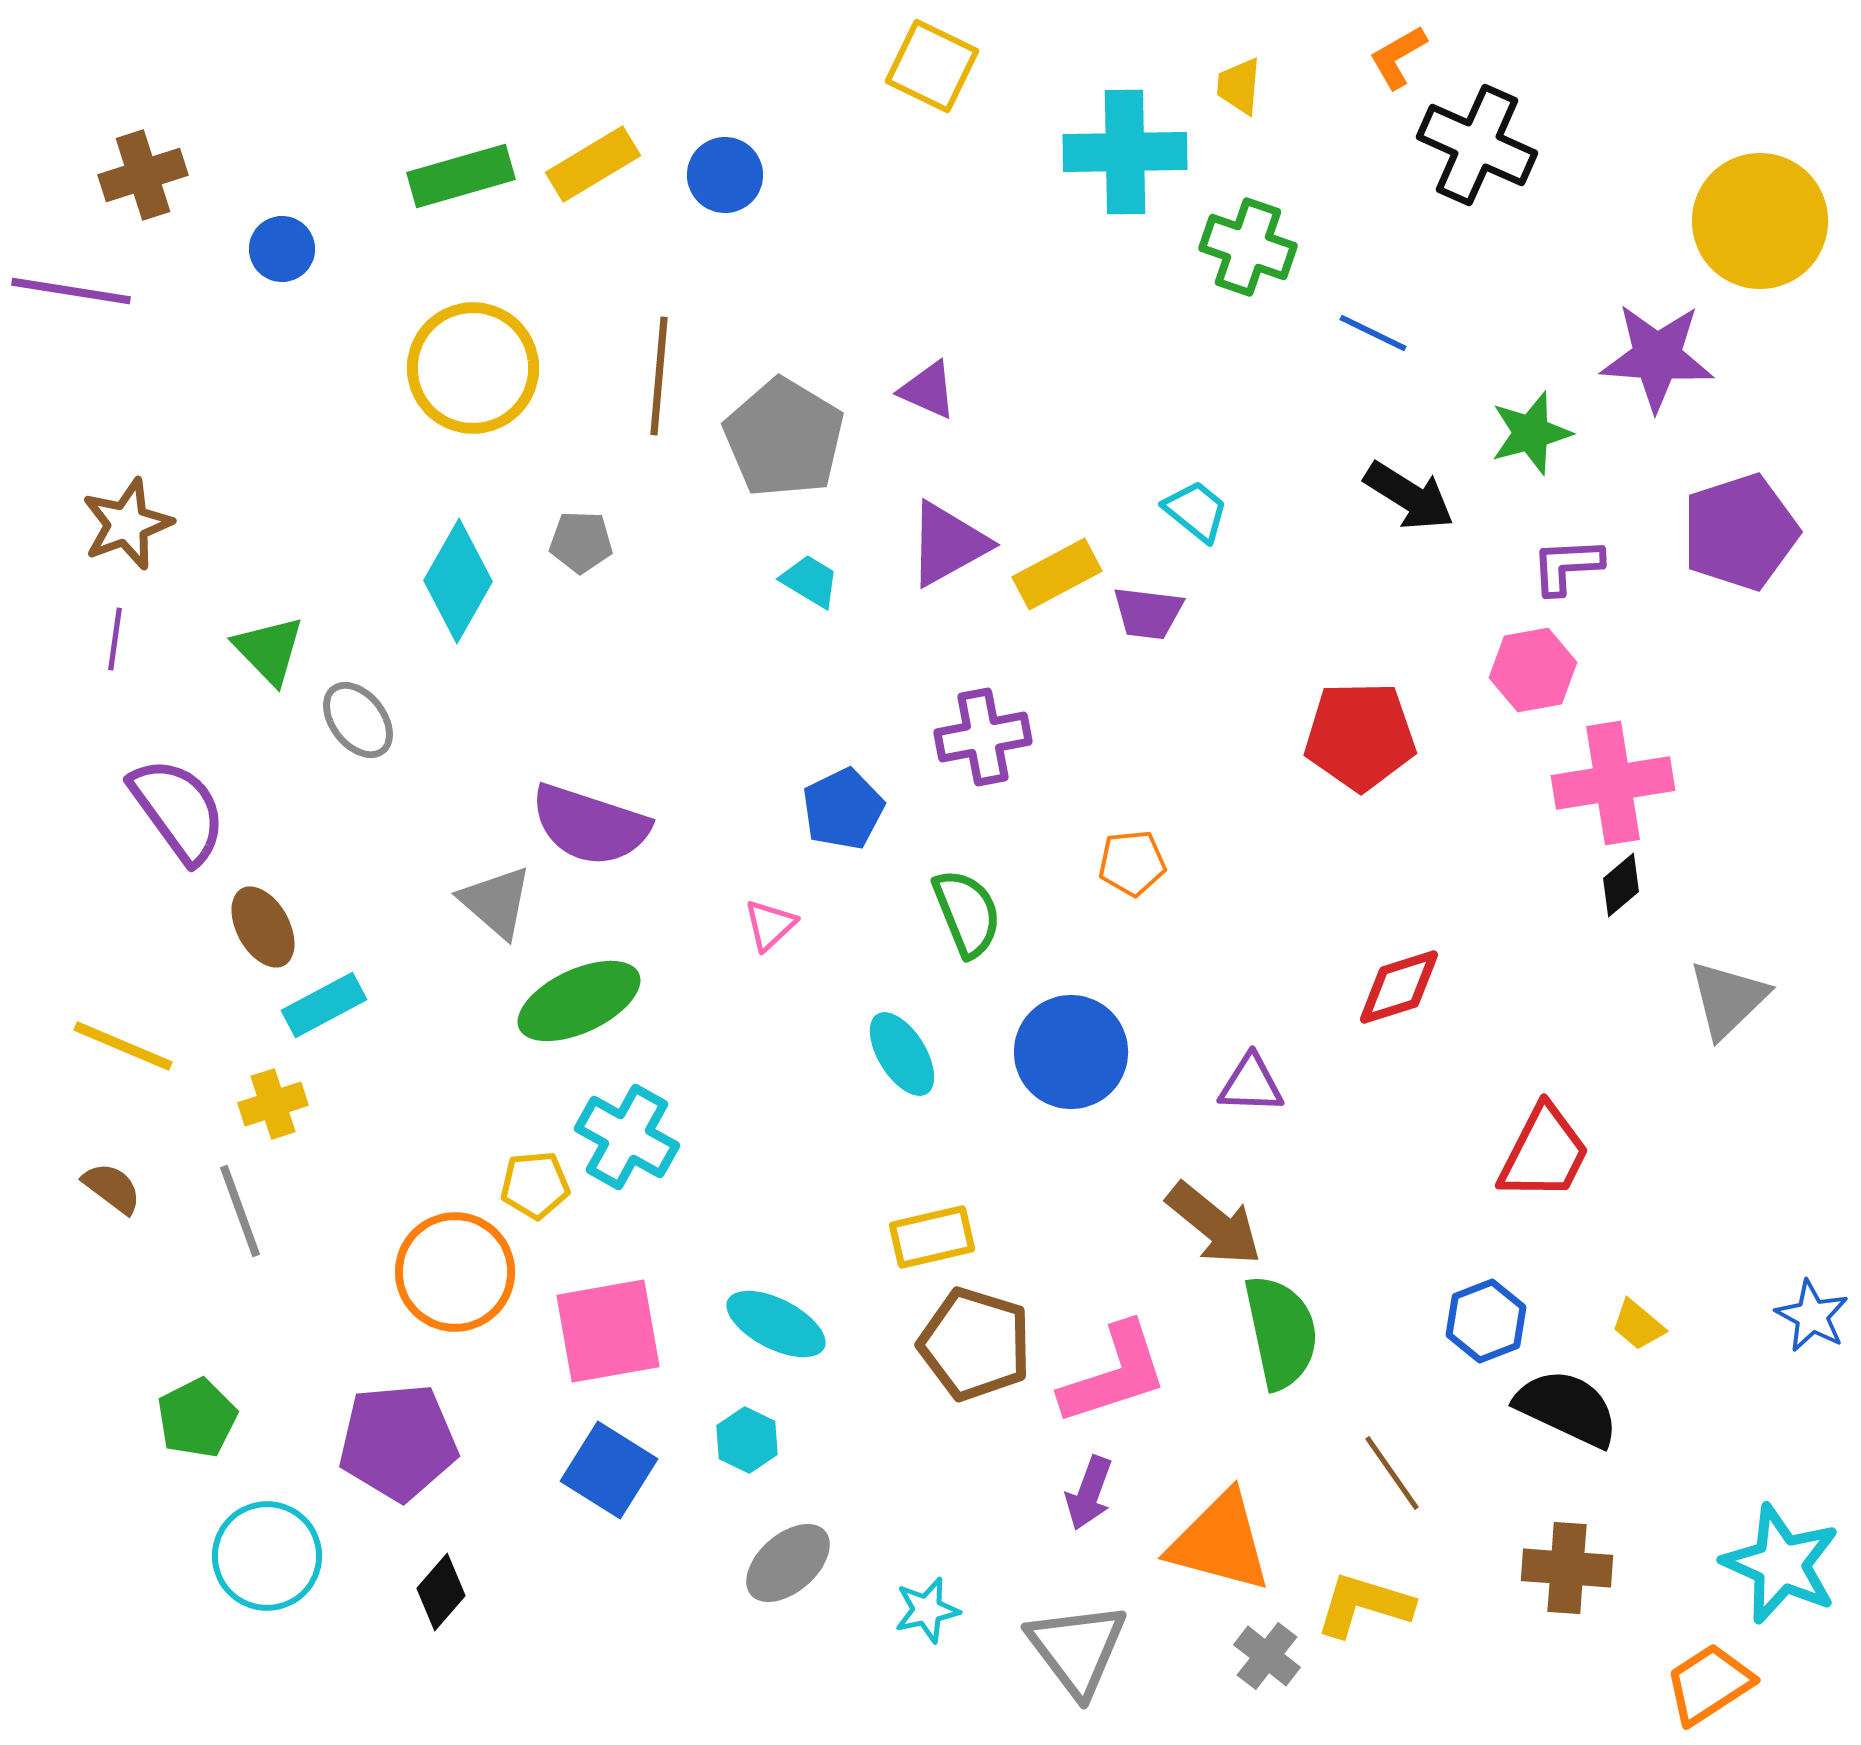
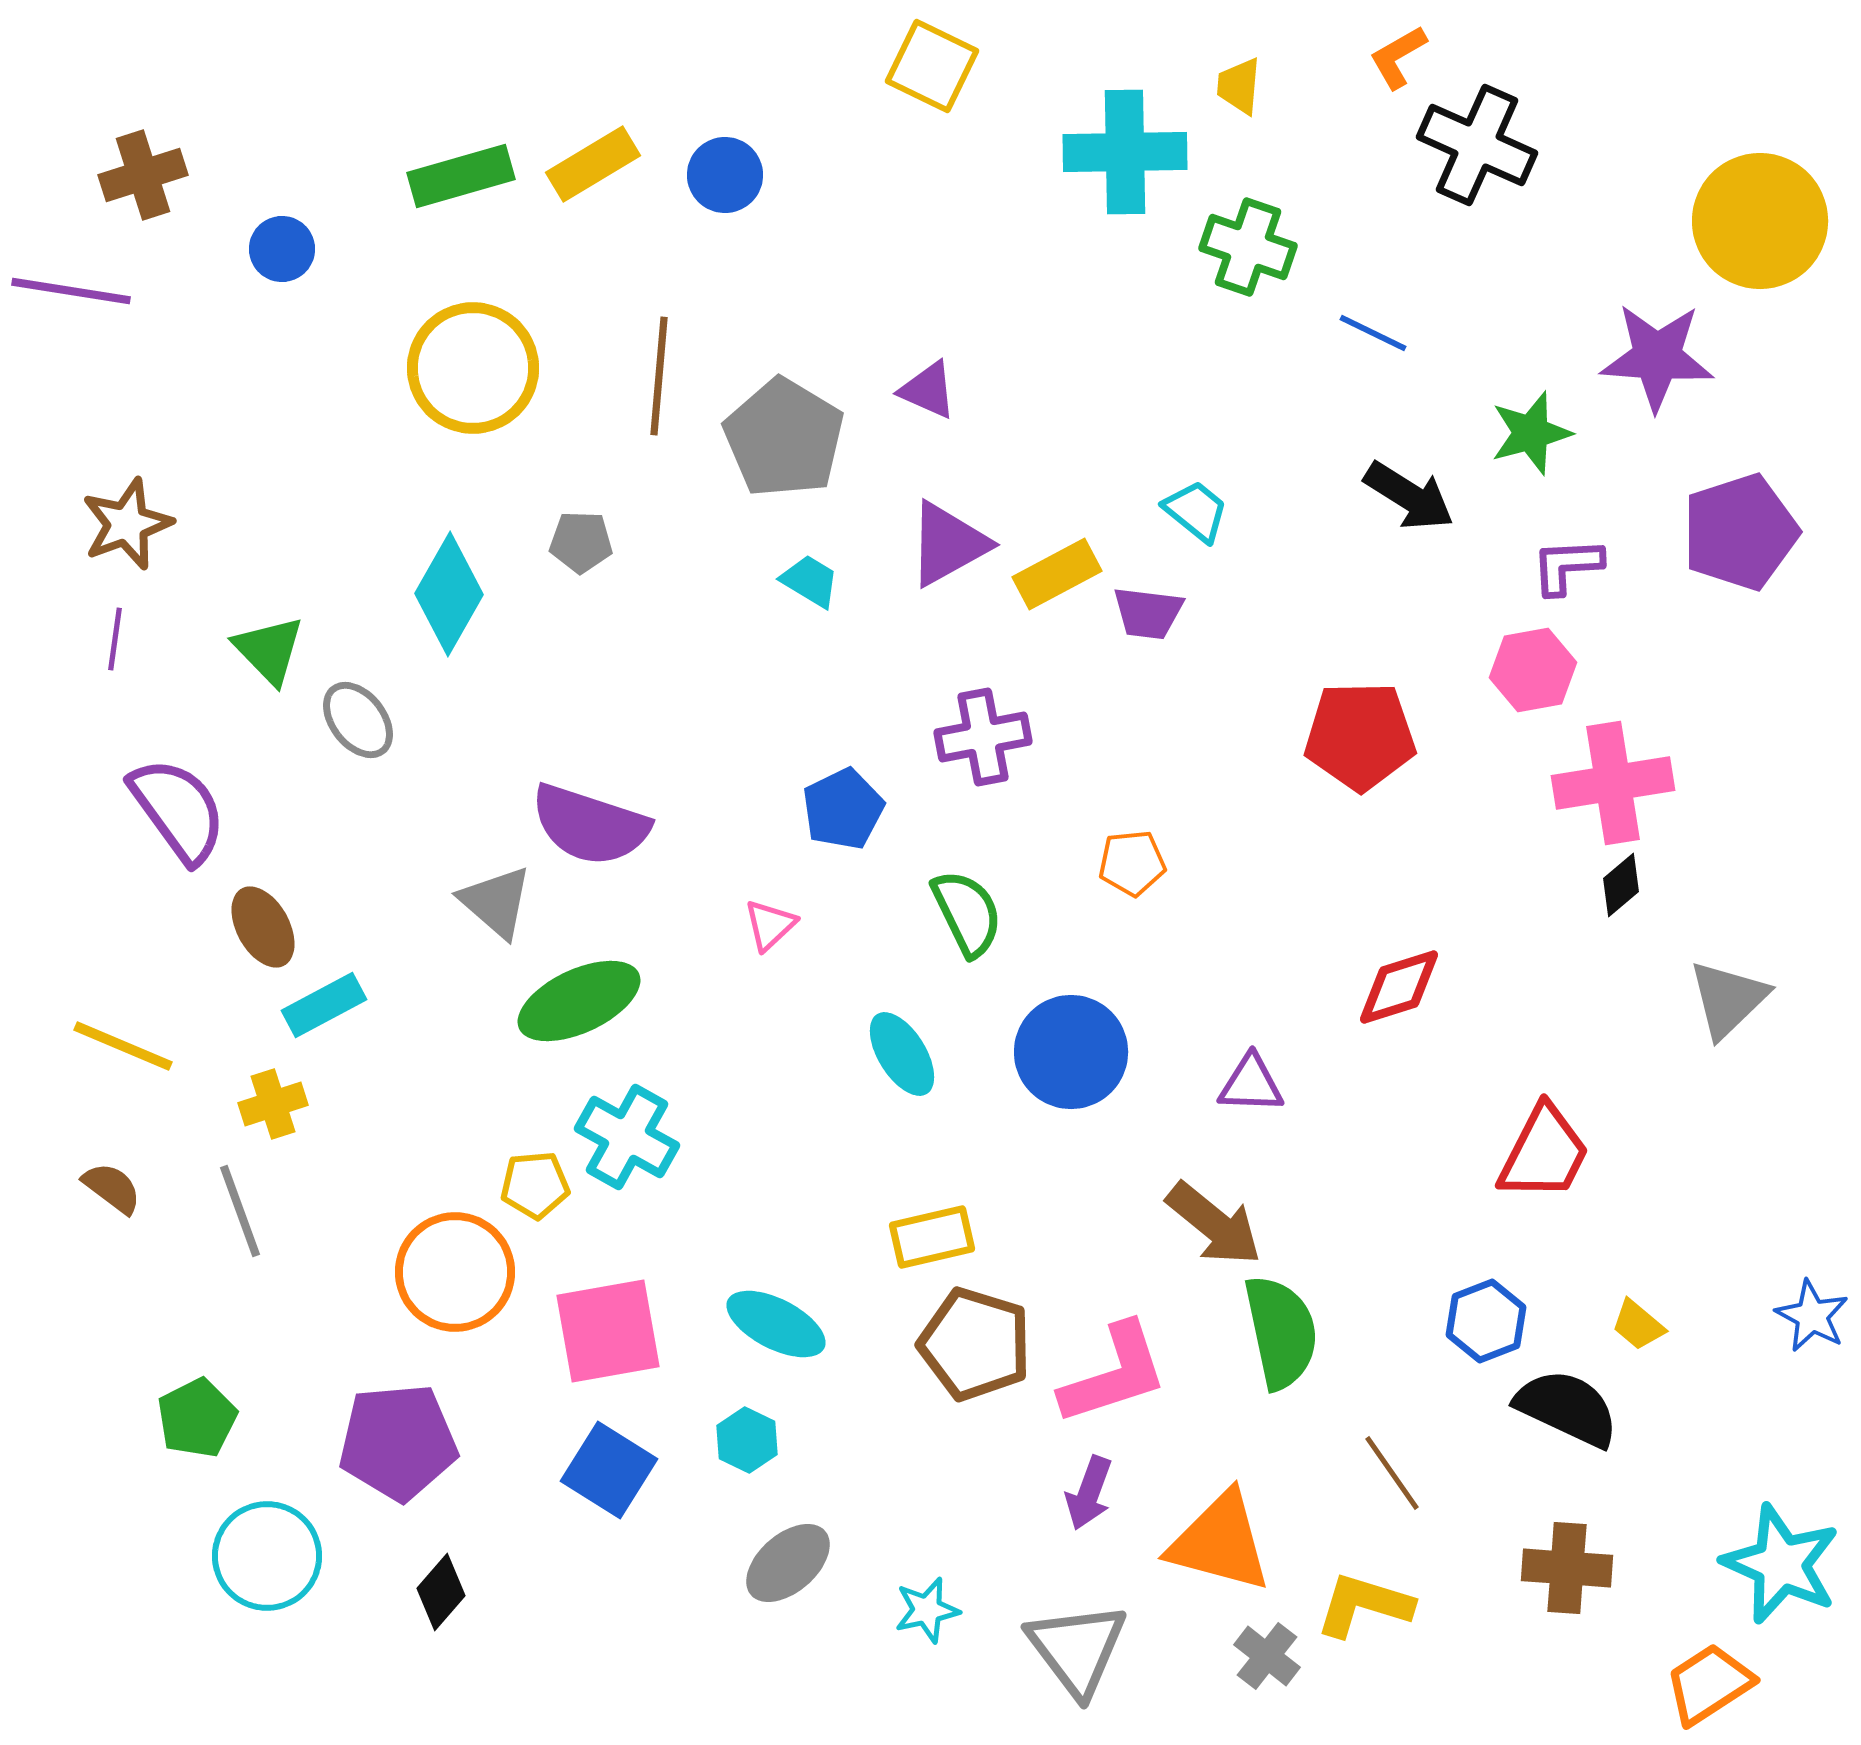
cyan diamond at (458, 581): moved 9 px left, 13 px down
green semicircle at (967, 913): rotated 4 degrees counterclockwise
